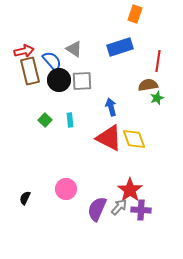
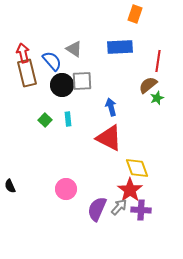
blue rectangle: rotated 15 degrees clockwise
red arrow: moved 1 px left, 2 px down; rotated 90 degrees counterclockwise
brown rectangle: moved 3 px left, 2 px down
black circle: moved 3 px right, 5 px down
brown semicircle: rotated 30 degrees counterclockwise
cyan rectangle: moved 2 px left, 1 px up
yellow diamond: moved 3 px right, 29 px down
black semicircle: moved 15 px left, 12 px up; rotated 48 degrees counterclockwise
